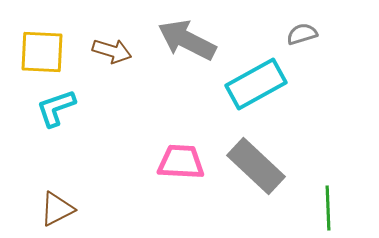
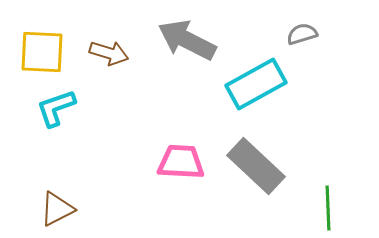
brown arrow: moved 3 px left, 2 px down
